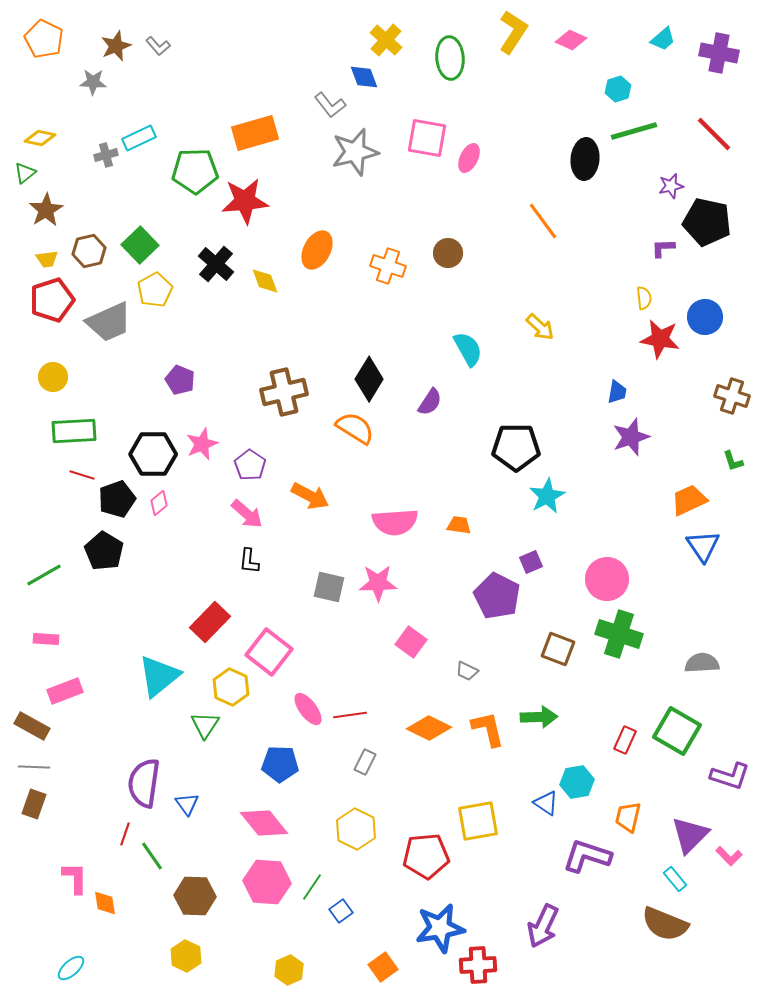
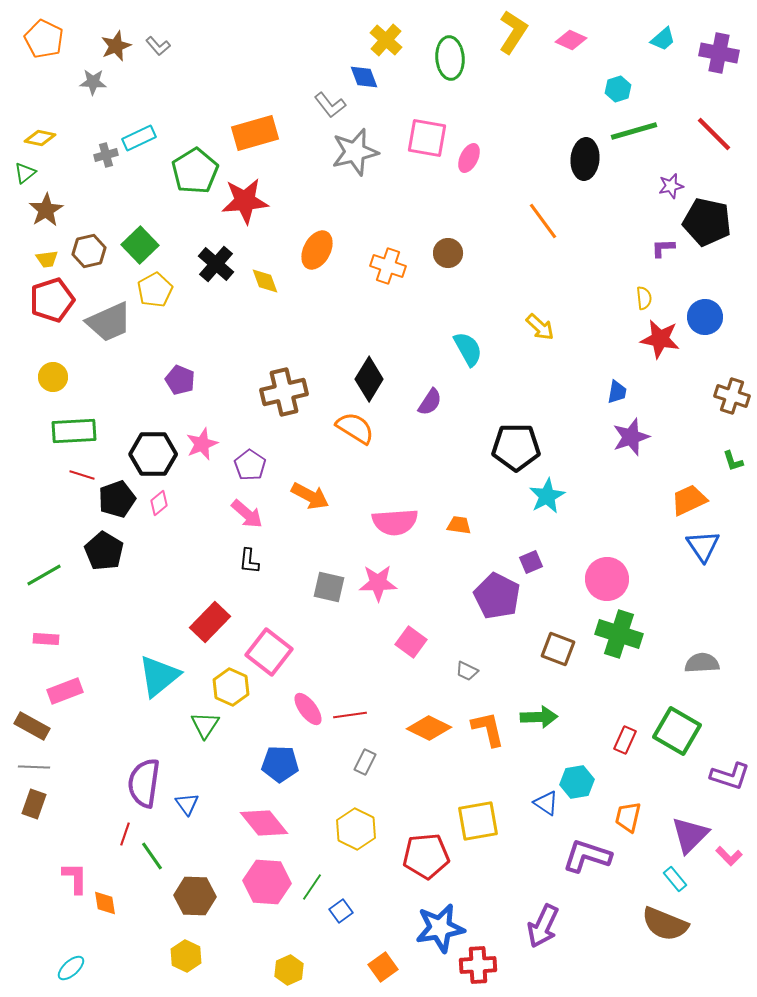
green pentagon at (195, 171): rotated 30 degrees counterclockwise
